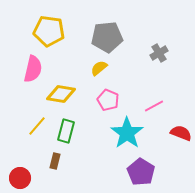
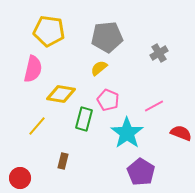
green rectangle: moved 18 px right, 12 px up
brown rectangle: moved 8 px right
